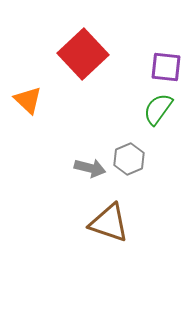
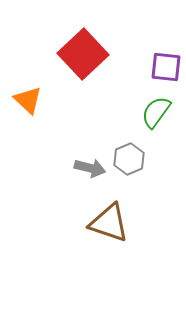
green semicircle: moved 2 px left, 3 px down
